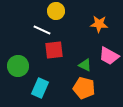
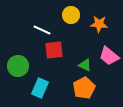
yellow circle: moved 15 px right, 4 px down
pink trapezoid: rotated 10 degrees clockwise
orange pentagon: rotated 30 degrees clockwise
